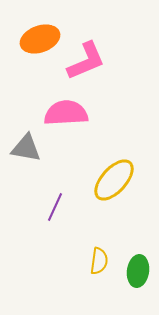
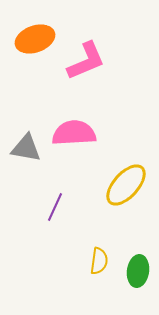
orange ellipse: moved 5 px left
pink semicircle: moved 8 px right, 20 px down
yellow ellipse: moved 12 px right, 5 px down
